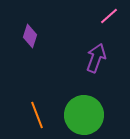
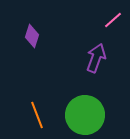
pink line: moved 4 px right, 4 px down
purple diamond: moved 2 px right
green circle: moved 1 px right
